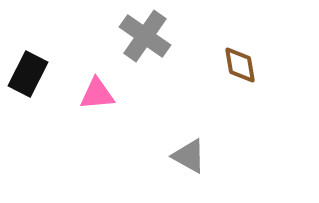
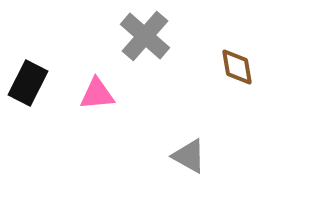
gray cross: rotated 6 degrees clockwise
brown diamond: moved 3 px left, 2 px down
black rectangle: moved 9 px down
